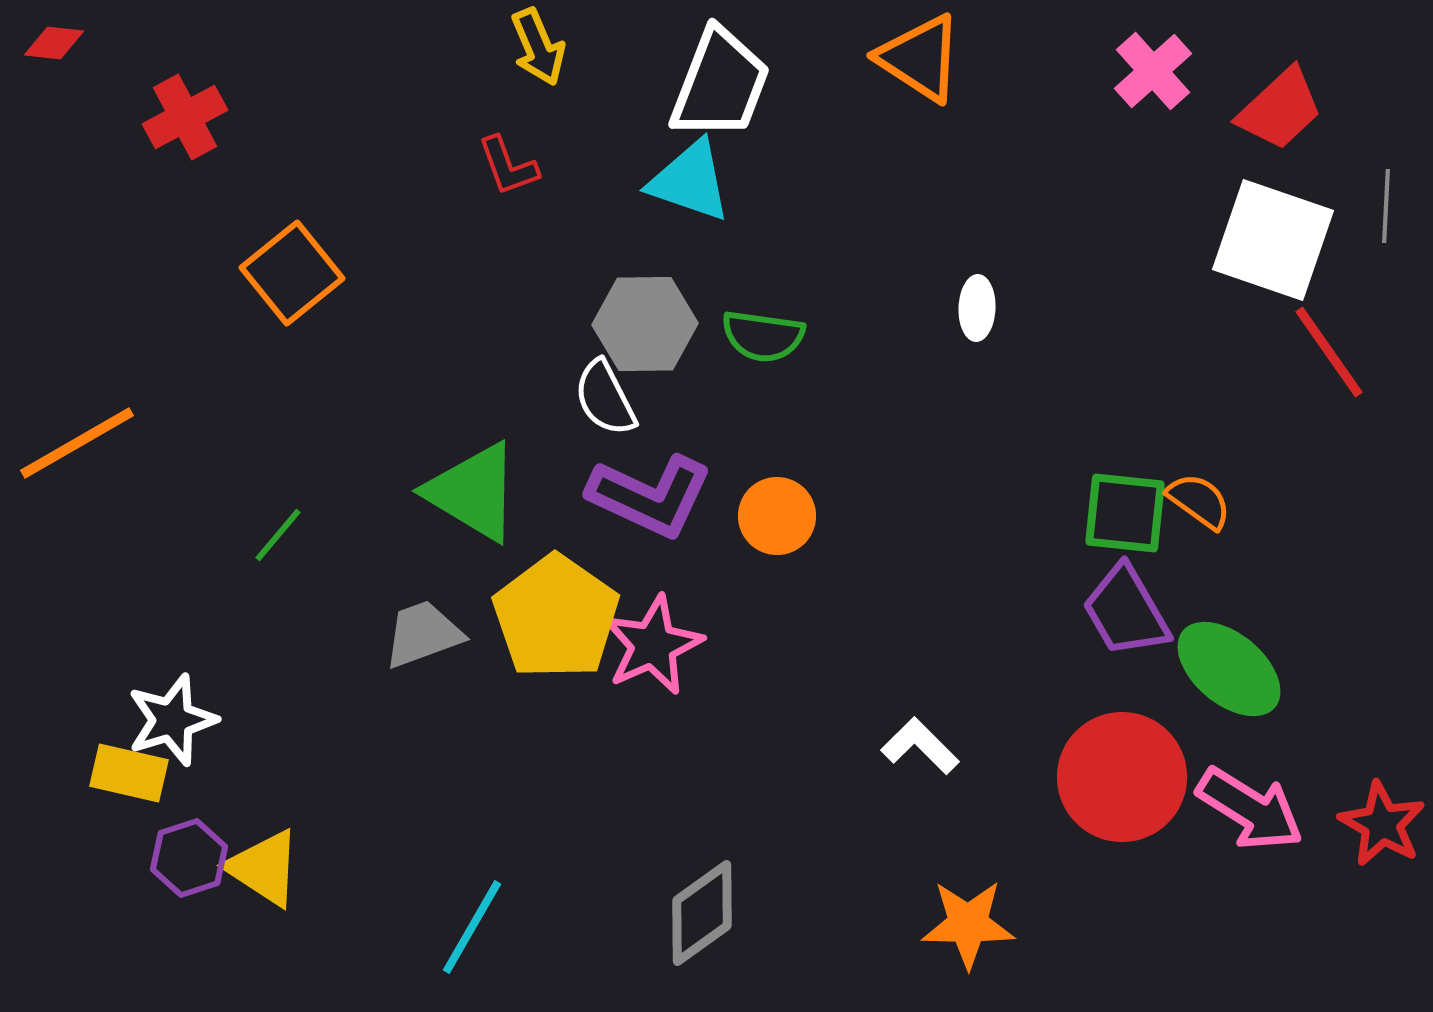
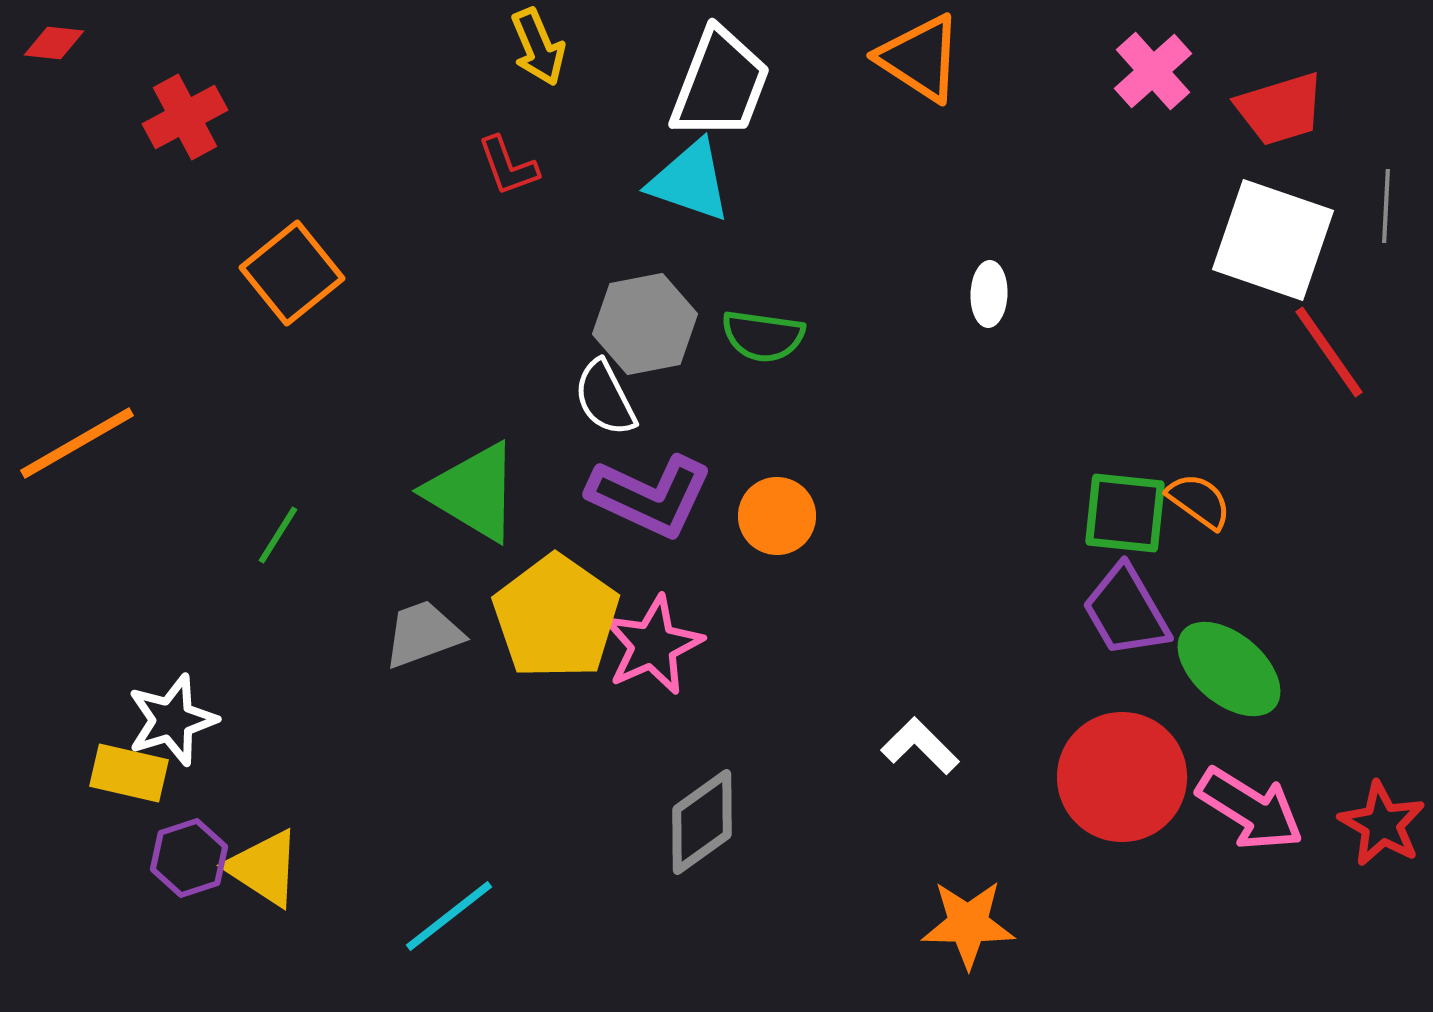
red trapezoid: rotated 26 degrees clockwise
white ellipse: moved 12 px right, 14 px up
gray hexagon: rotated 10 degrees counterclockwise
green line: rotated 8 degrees counterclockwise
gray diamond: moved 91 px up
cyan line: moved 23 px left, 11 px up; rotated 22 degrees clockwise
